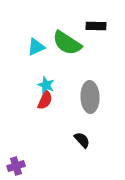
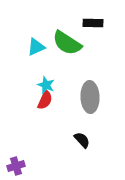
black rectangle: moved 3 px left, 3 px up
